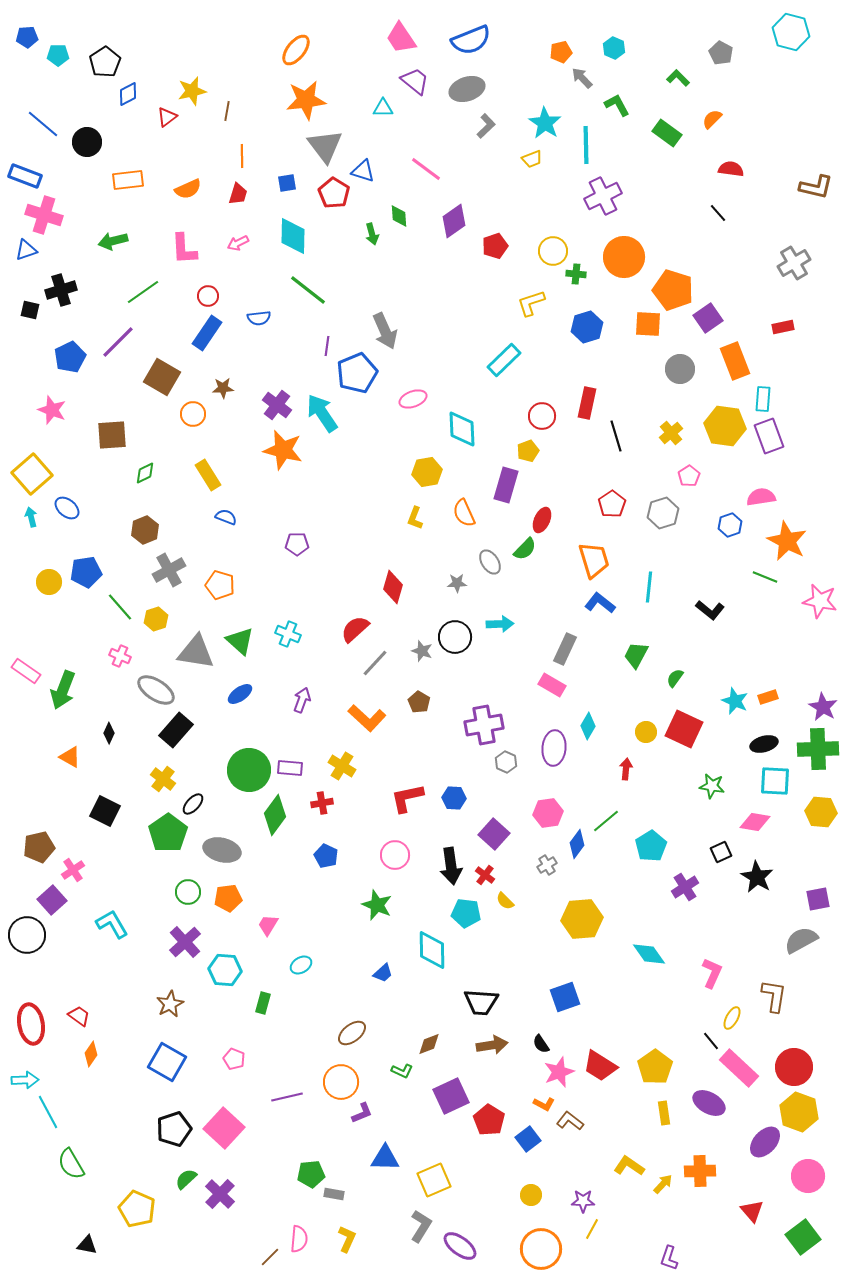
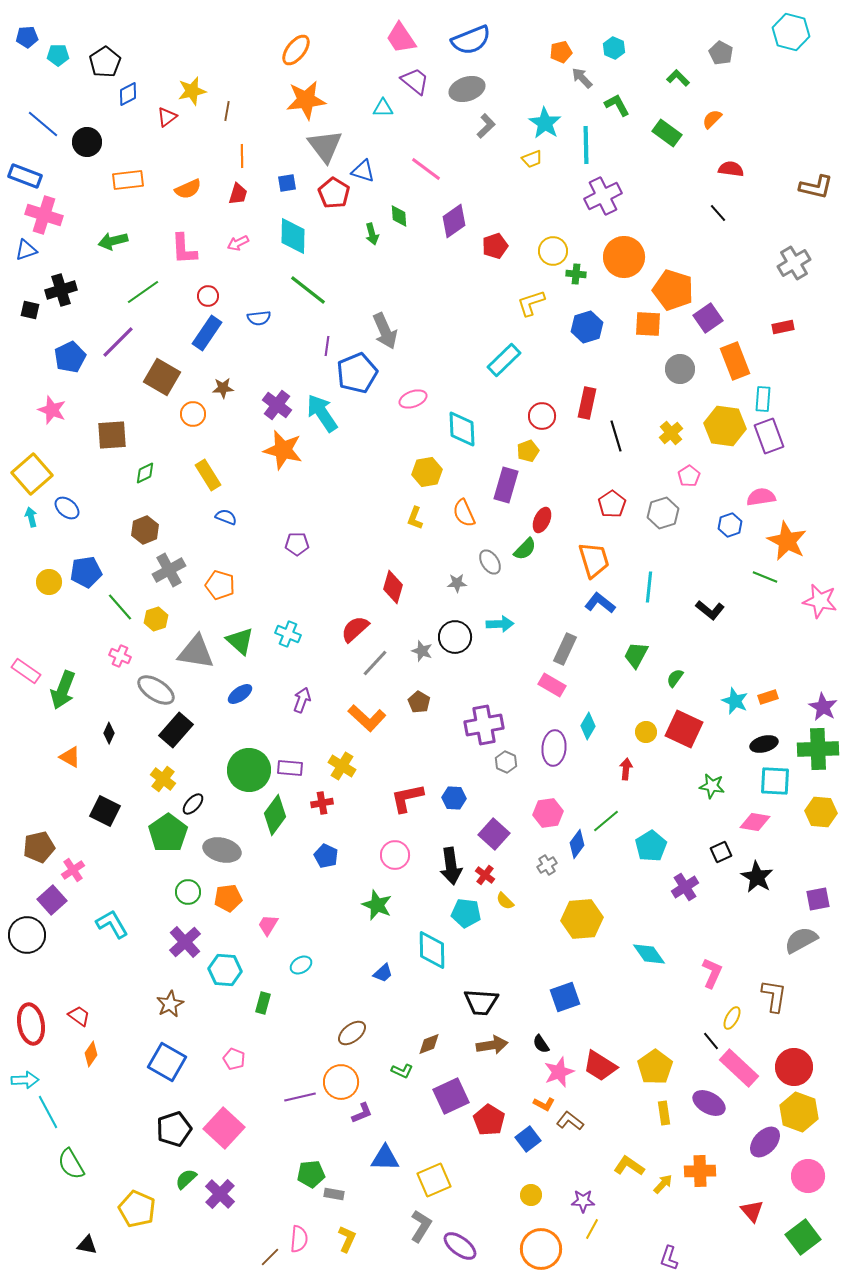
purple line at (287, 1097): moved 13 px right
